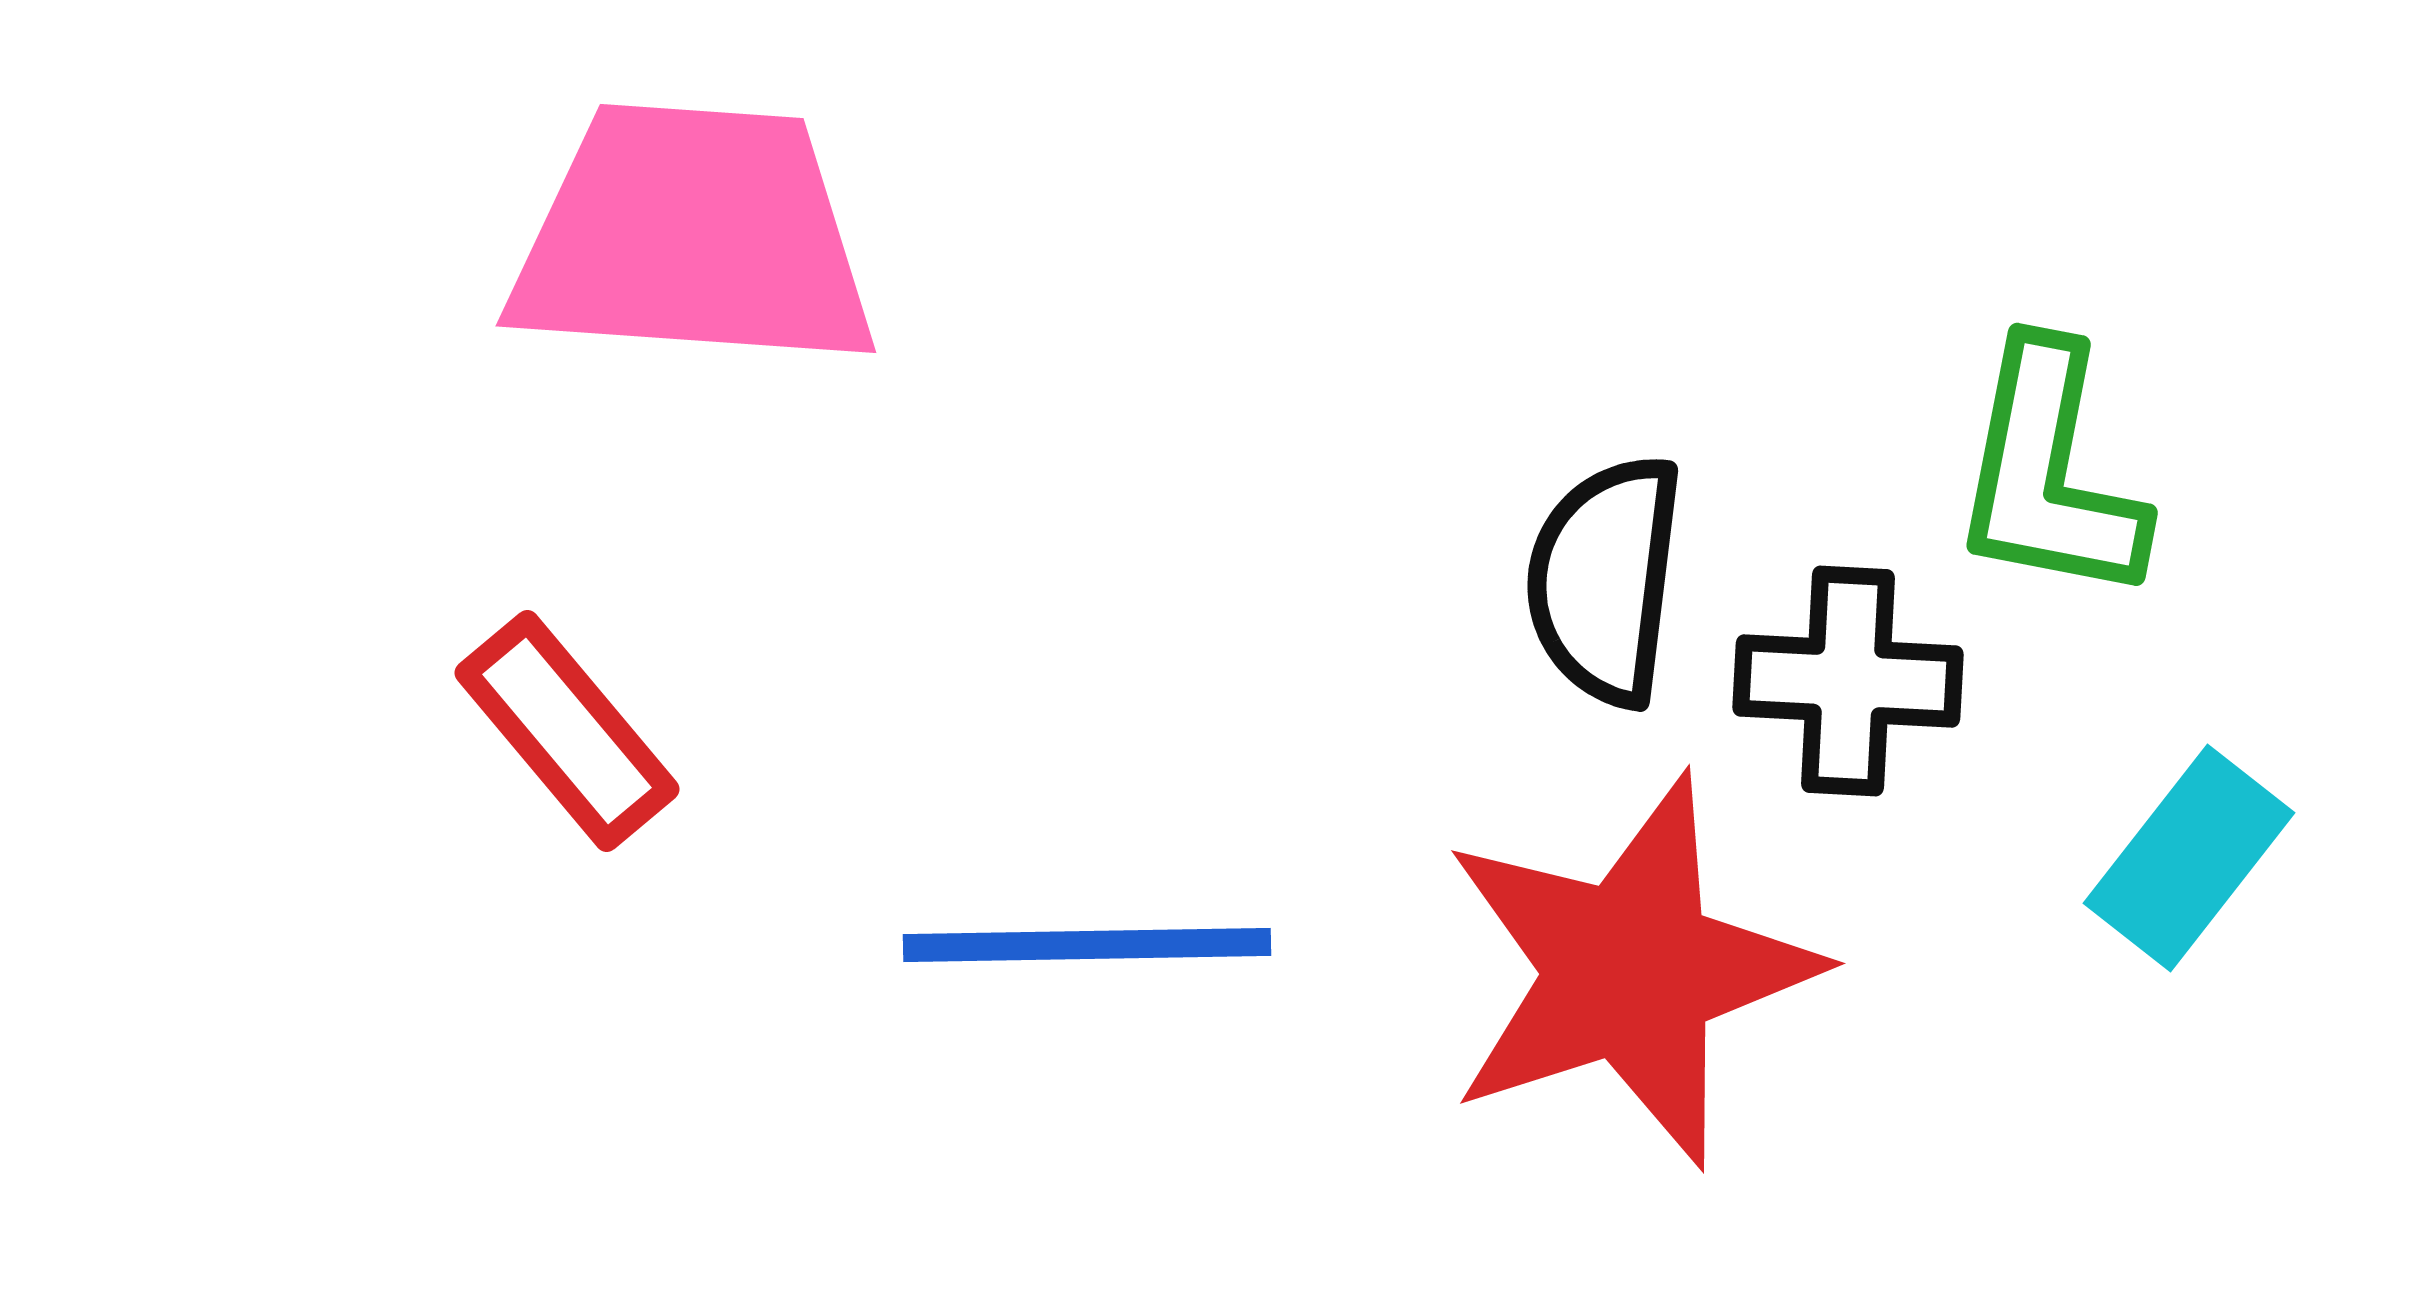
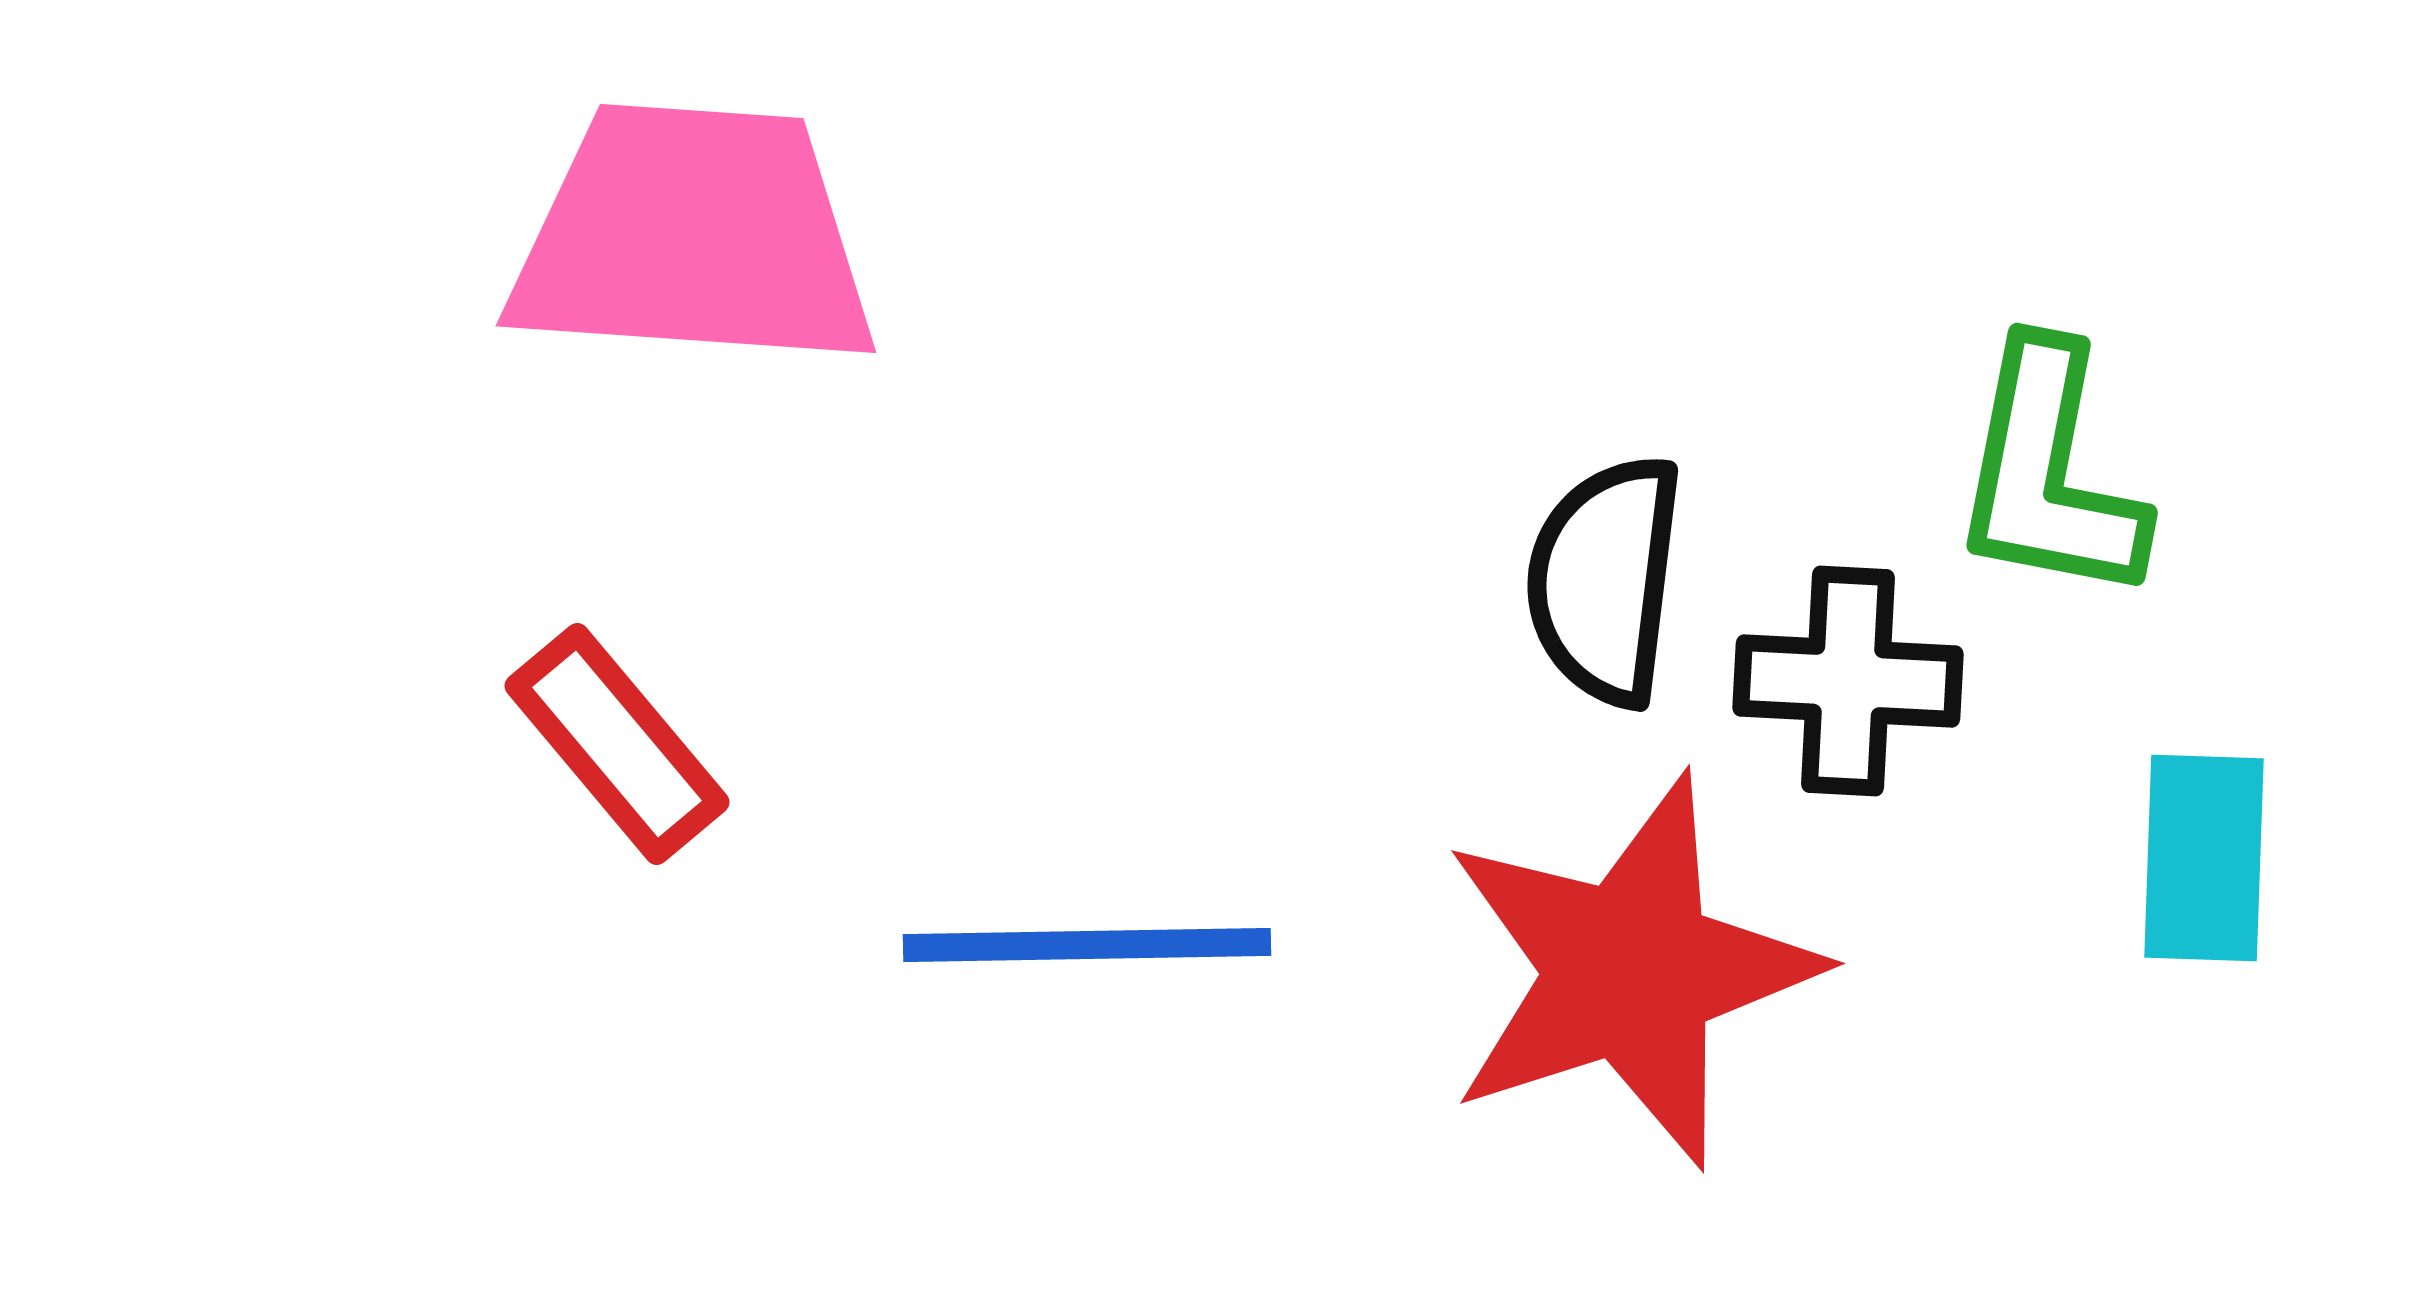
red rectangle: moved 50 px right, 13 px down
cyan rectangle: moved 15 px right; rotated 36 degrees counterclockwise
